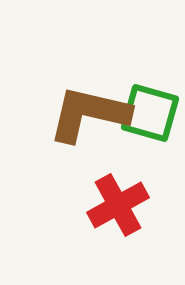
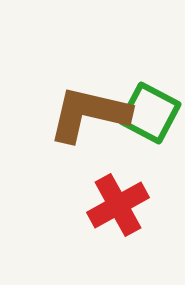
green square: rotated 12 degrees clockwise
